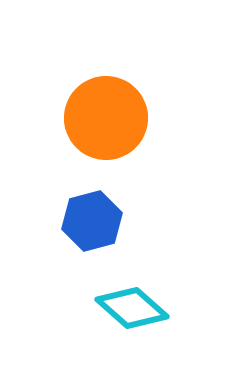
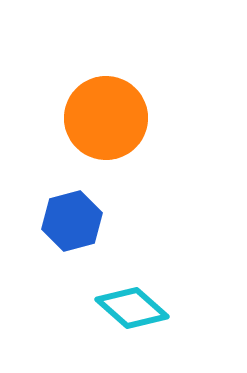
blue hexagon: moved 20 px left
